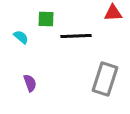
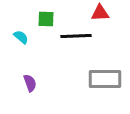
red triangle: moved 13 px left
gray rectangle: rotated 72 degrees clockwise
